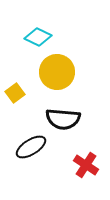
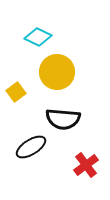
yellow square: moved 1 px right, 1 px up
red cross: rotated 20 degrees clockwise
